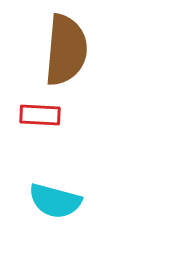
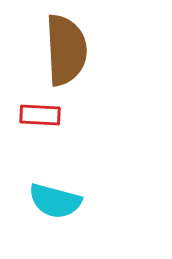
brown semicircle: rotated 8 degrees counterclockwise
